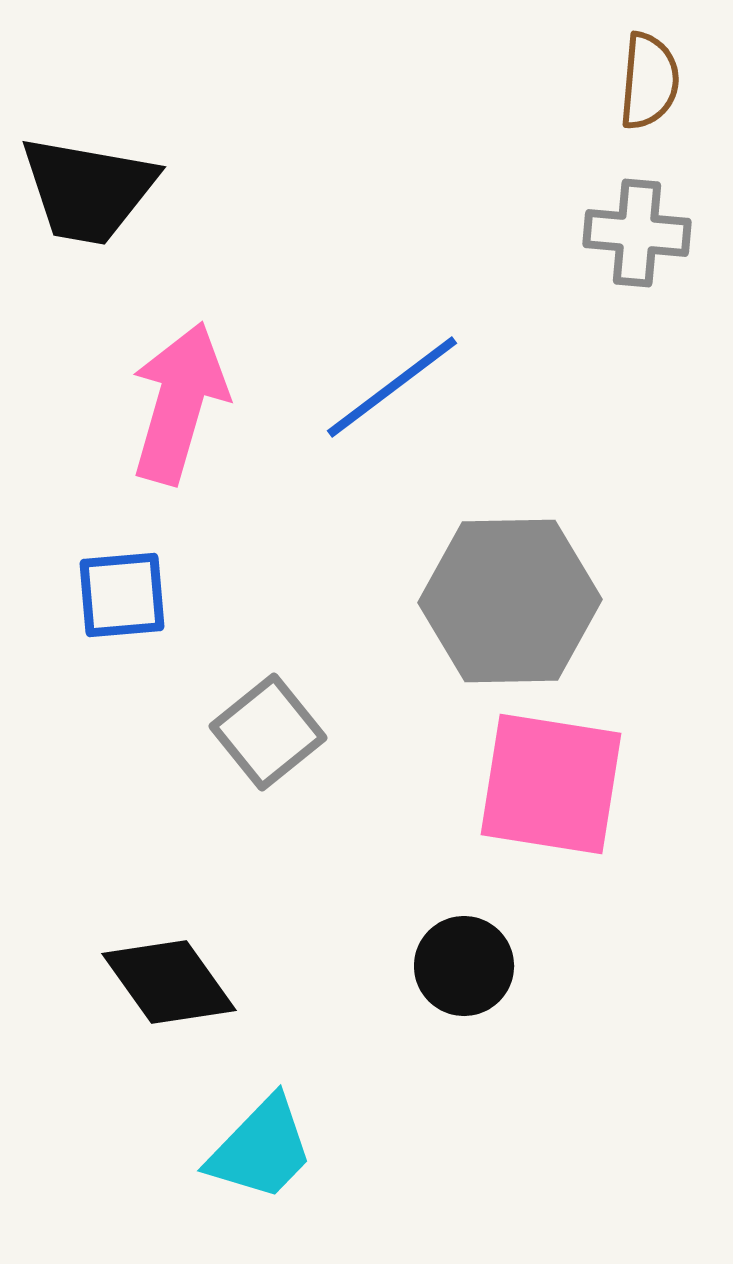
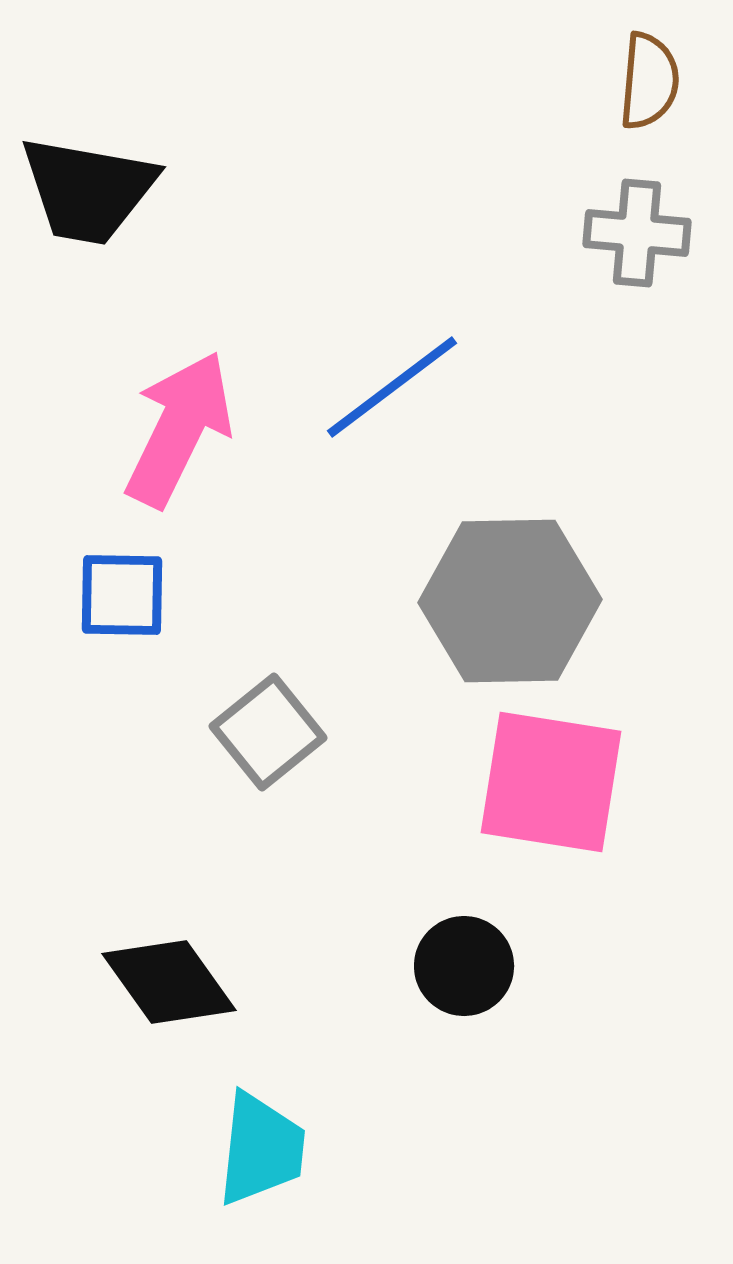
pink arrow: moved 26 px down; rotated 10 degrees clockwise
blue square: rotated 6 degrees clockwise
pink square: moved 2 px up
cyan trapezoid: rotated 38 degrees counterclockwise
